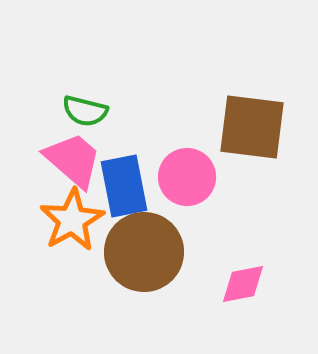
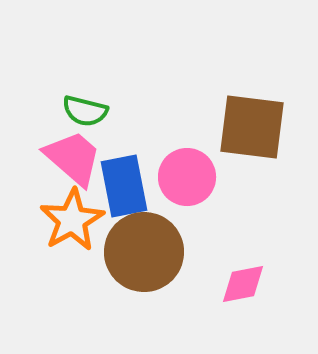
pink trapezoid: moved 2 px up
